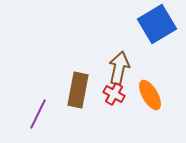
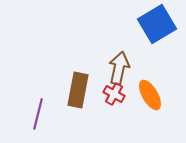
purple line: rotated 12 degrees counterclockwise
